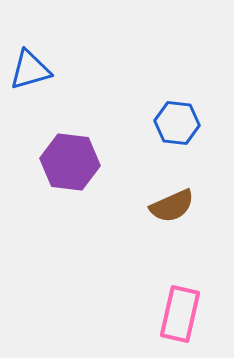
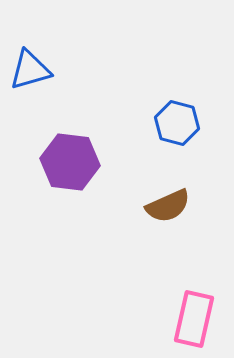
blue hexagon: rotated 9 degrees clockwise
brown semicircle: moved 4 px left
pink rectangle: moved 14 px right, 5 px down
